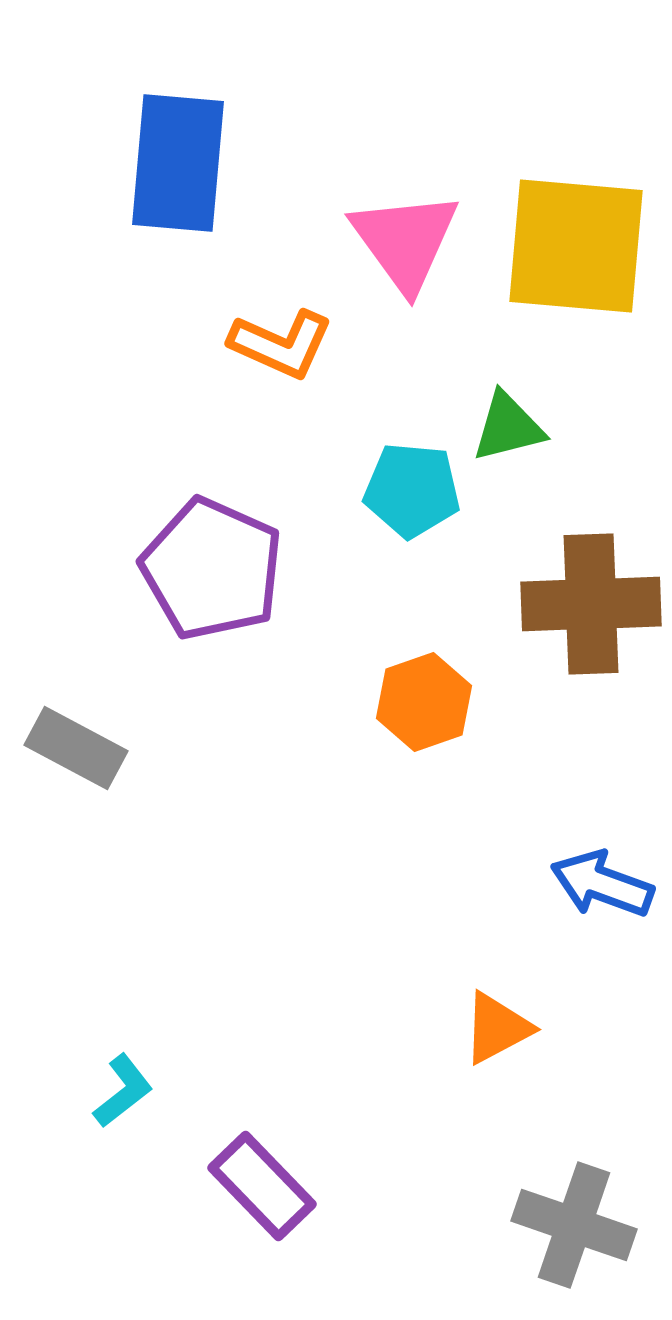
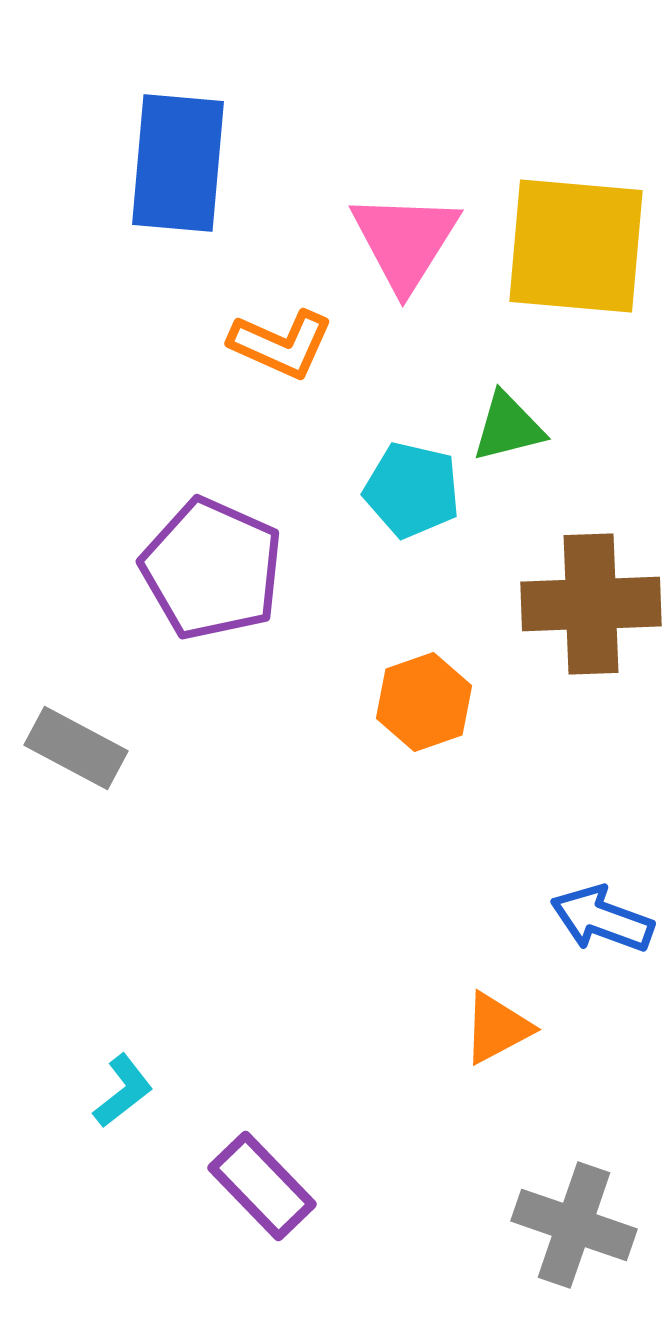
pink triangle: rotated 8 degrees clockwise
cyan pentagon: rotated 8 degrees clockwise
blue arrow: moved 35 px down
